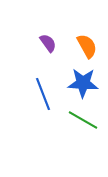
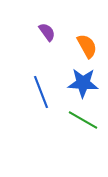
purple semicircle: moved 1 px left, 11 px up
blue line: moved 2 px left, 2 px up
